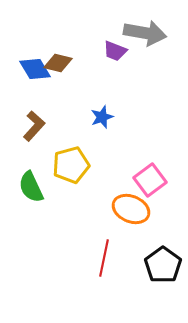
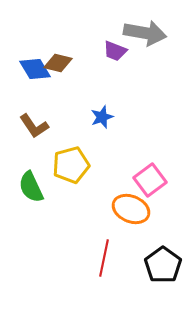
brown L-shape: rotated 104 degrees clockwise
